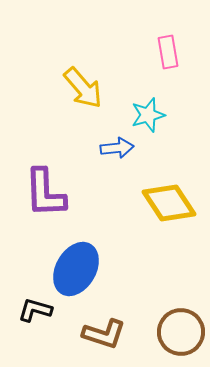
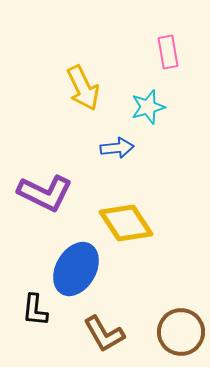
yellow arrow: rotated 15 degrees clockwise
cyan star: moved 8 px up
purple L-shape: rotated 62 degrees counterclockwise
yellow diamond: moved 43 px left, 20 px down
black L-shape: rotated 100 degrees counterclockwise
brown L-shape: rotated 42 degrees clockwise
